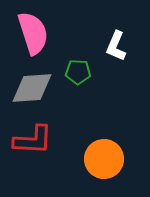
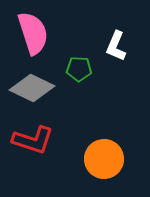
green pentagon: moved 1 px right, 3 px up
gray diamond: rotated 30 degrees clockwise
red L-shape: rotated 15 degrees clockwise
